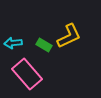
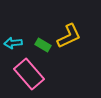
green rectangle: moved 1 px left
pink rectangle: moved 2 px right
